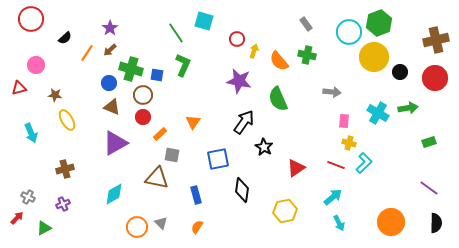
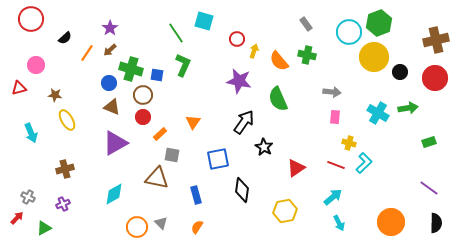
pink rectangle at (344, 121): moved 9 px left, 4 px up
